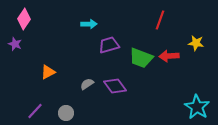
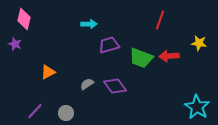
pink diamond: rotated 20 degrees counterclockwise
yellow star: moved 3 px right
